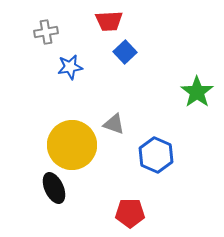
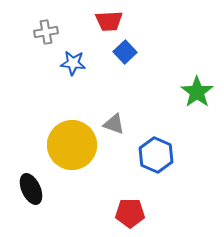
blue star: moved 3 px right, 4 px up; rotated 15 degrees clockwise
black ellipse: moved 23 px left, 1 px down
